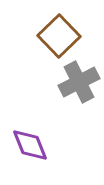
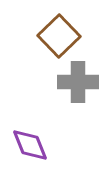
gray cross: moved 1 px left; rotated 27 degrees clockwise
